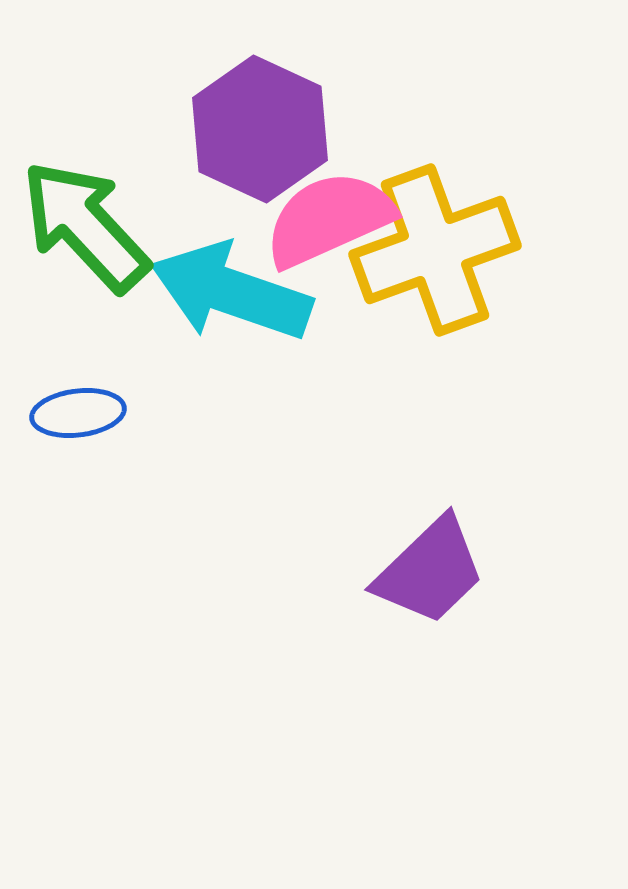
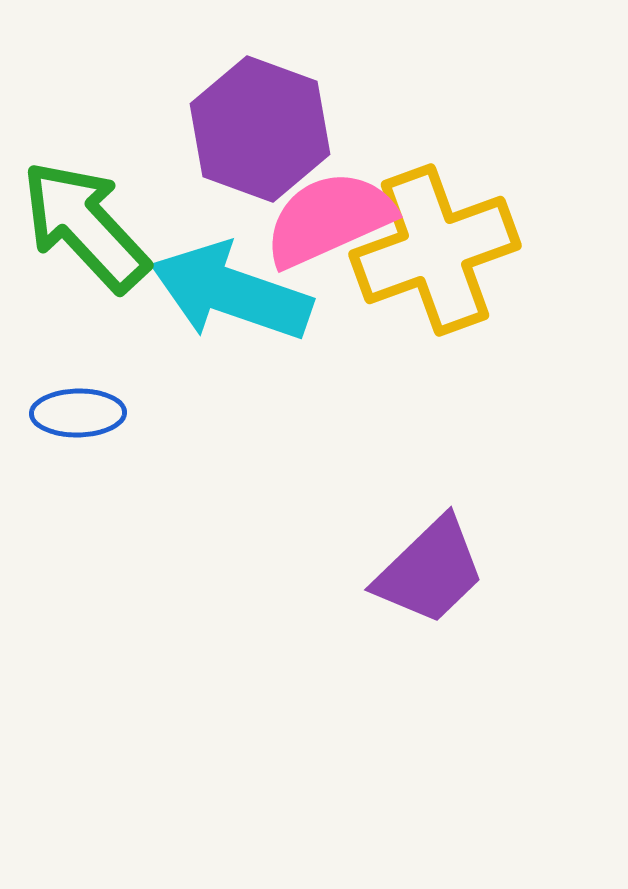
purple hexagon: rotated 5 degrees counterclockwise
blue ellipse: rotated 6 degrees clockwise
